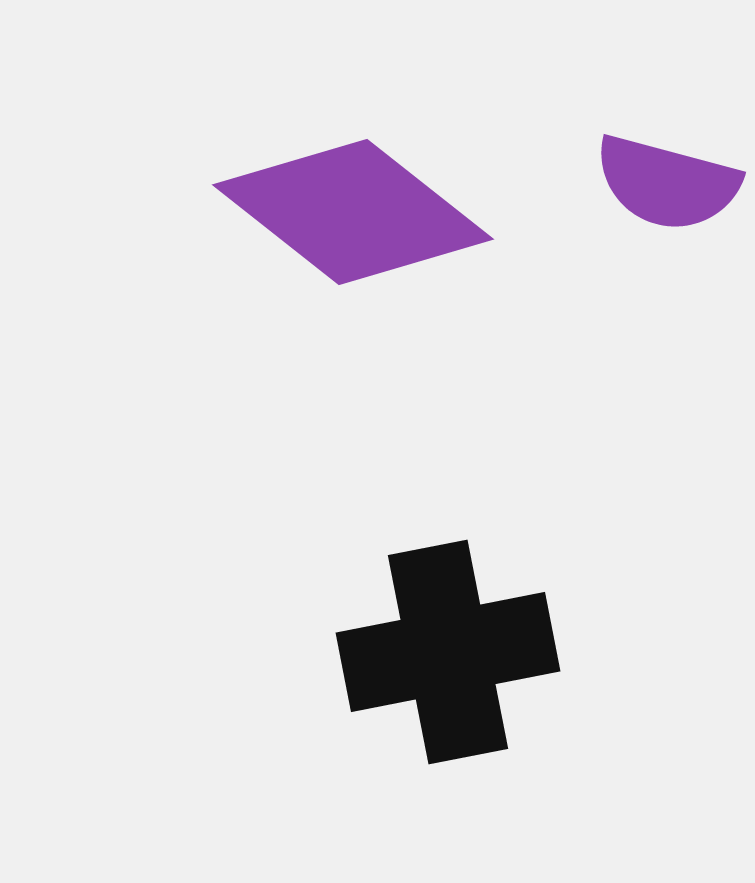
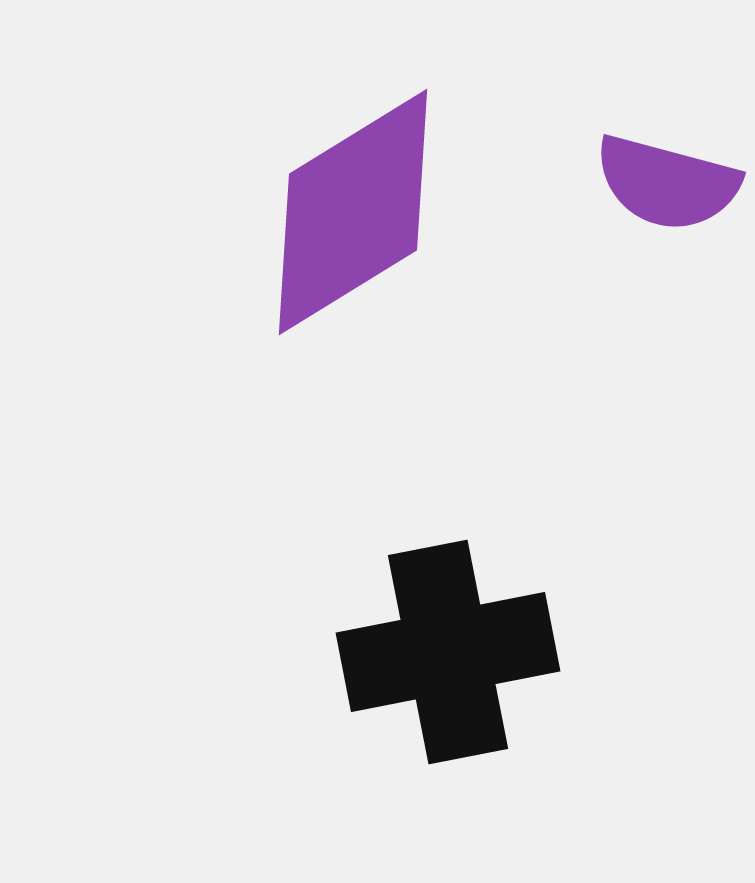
purple diamond: rotated 70 degrees counterclockwise
